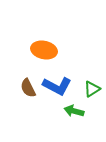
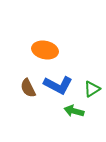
orange ellipse: moved 1 px right
blue L-shape: moved 1 px right, 1 px up
